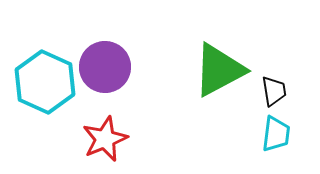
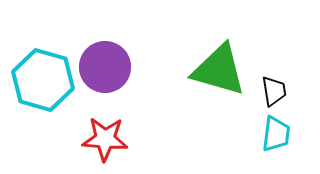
green triangle: rotated 44 degrees clockwise
cyan hexagon: moved 2 px left, 2 px up; rotated 8 degrees counterclockwise
red star: rotated 27 degrees clockwise
